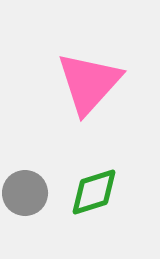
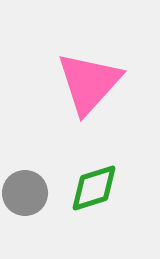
green diamond: moved 4 px up
